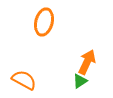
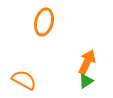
green triangle: moved 6 px right
